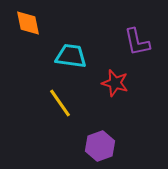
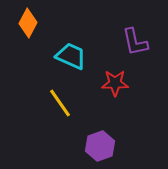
orange diamond: rotated 40 degrees clockwise
purple L-shape: moved 2 px left
cyan trapezoid: rotated 16 degrees clockwise
red star: rotated 16 degrees counterclockwise
